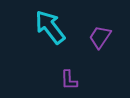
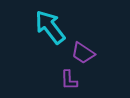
purple trapezoid: moved 17 px left, 16 px down; rotated 90 degrees counterclockwise
